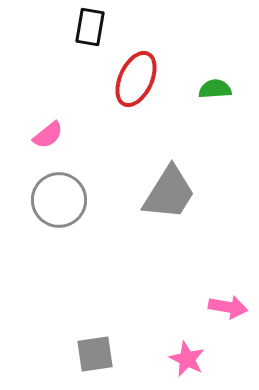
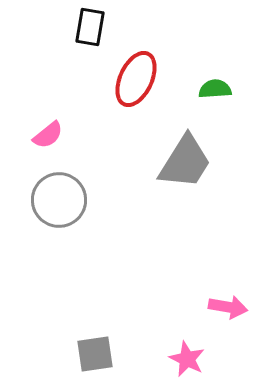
gray trapezoid: moved 16 px right, 31 px up
